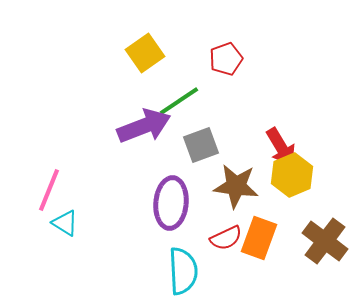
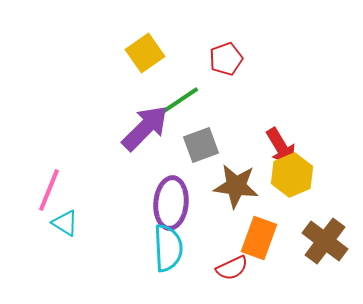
purple arrow: moved 1 px right, 2 px down; rotated 24 degrees counterclockwise
red semicircle: moved 6 px right, 30 px down
cyan semicircle: moved 15 px left, 23 px up
